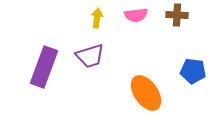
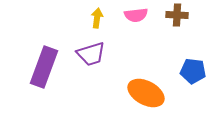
purple trapezoid: moved 1 px right, 2 px up
orange ellipse: rotated 27 degrees counterclockwise
